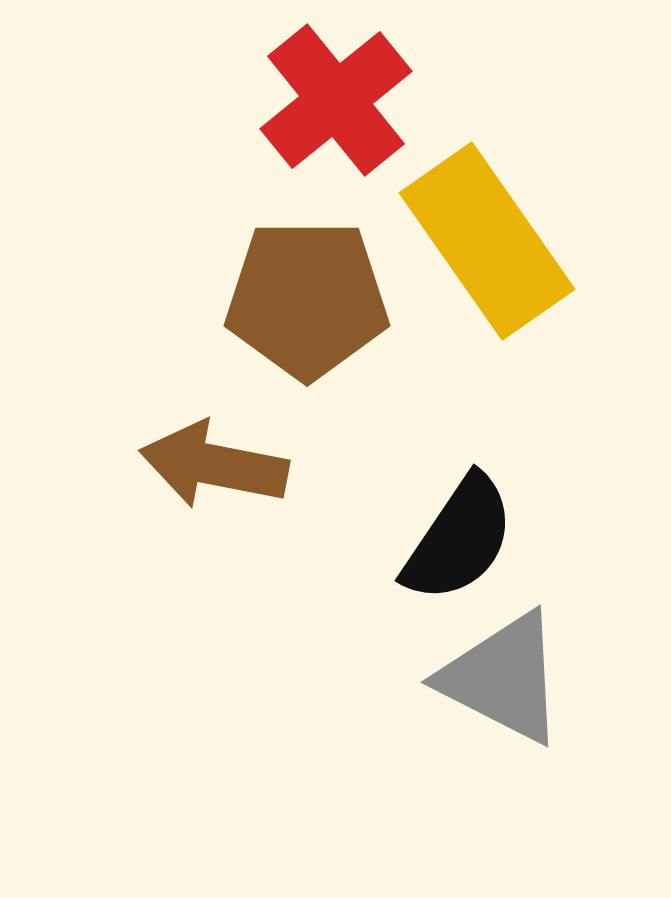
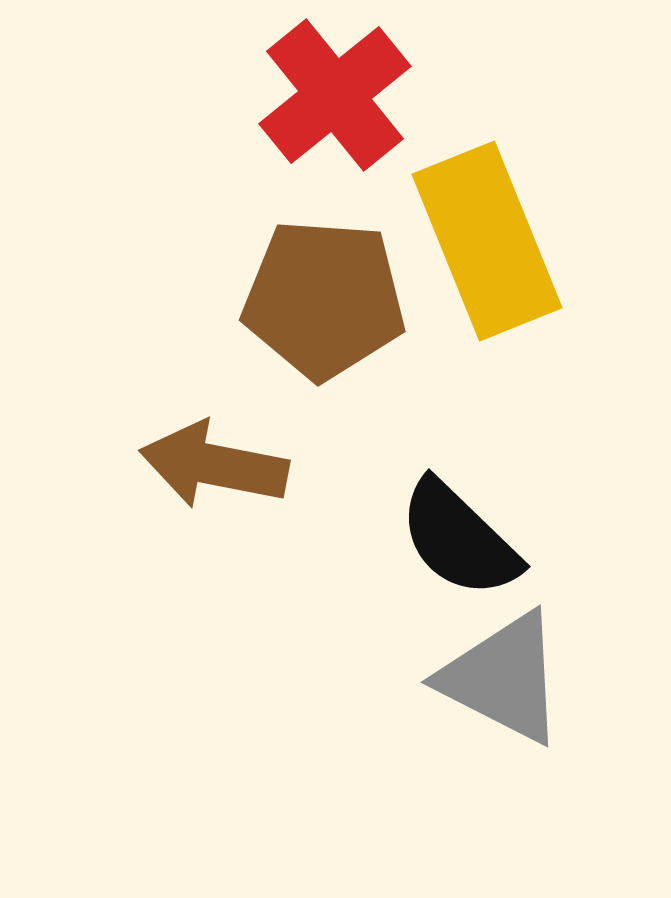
red cross: moved 1 px left, 5 px up
yellow rectangle: rotated 13 degrees clockwise
brown pentagon: moved 17 px right; rotated 4 degrees clockwise
black semicircle: rotated 100 degrees clockwise
